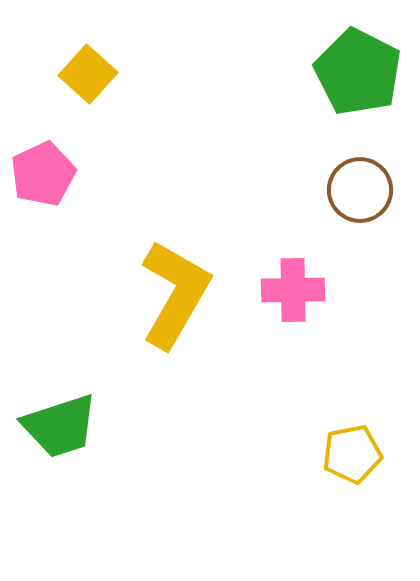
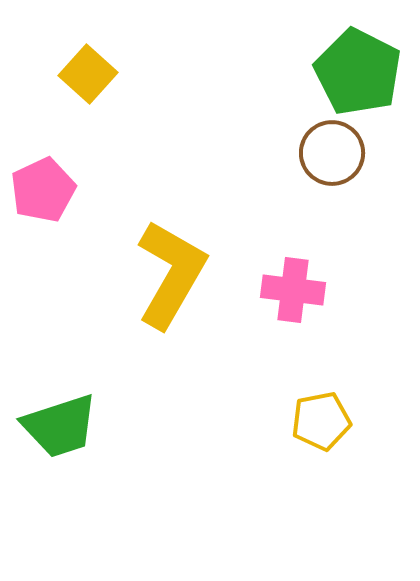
pink pentagon: moved 16 px down
brown circle: moved 28 px left, 37 px up
pink cross: rotated 8 degrees clockwise
yellow L-shape: moved 4 px left, 20 px up
yellow pentagon: moved 31 px left, 33 px up
